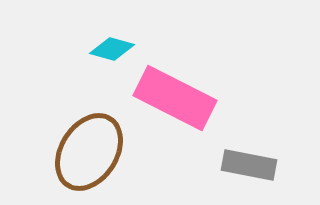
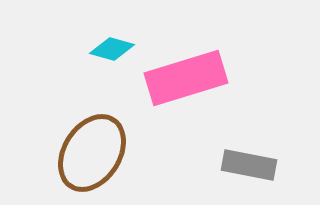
pink rectangle: moved 11 px right, 20 px up; rotated 44 degrees counterclockwise
brown ellipse: moved 3 px right, 1 px down
